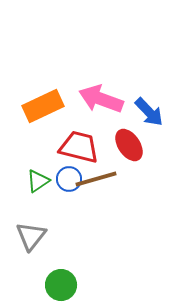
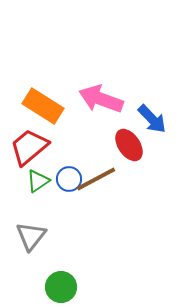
orange rectangle: rotated 57 degrees clockwise
blue arrow: moved 3 px right, 7 px down
red trapezoid: moved 50 px left; rotated 54 degrees counterclockwise
brown line: rotated 12 degrees counterclockwise
green circle: moved 2 px down
